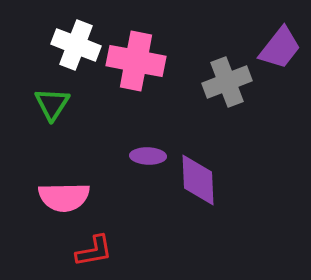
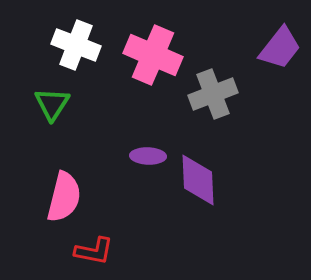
pink cross: moved 17 px right, 6 px up; rotated 12 degrees clockwise
gray cross: moved 14 px left, 12 px down
pink semicircle: rotated 75 degrees counterclockwise
red L-shape: rotated 21 degrees clockwise
